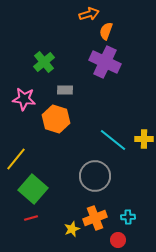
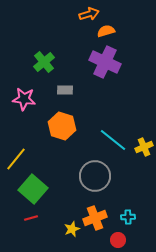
orange semicircle: rotated 54 degrees clockwise
orange hexagon: moved 6 px right, 7 px down
yellow cross: moved 8 px down; rotated 24 degrees counterclockwise
